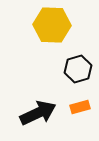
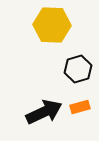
black arrow: moved 6 px right, 1 px up
